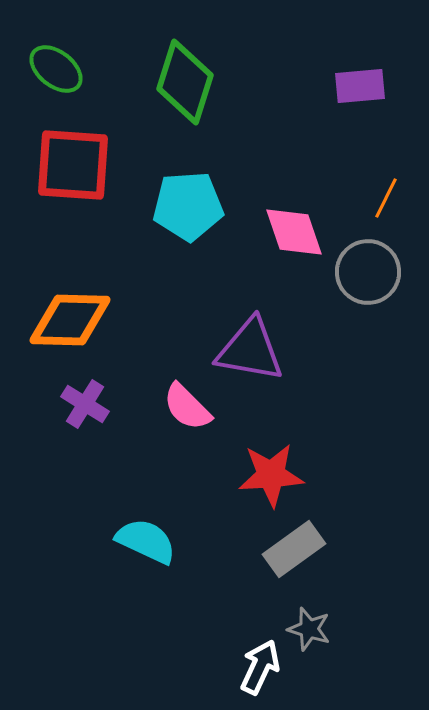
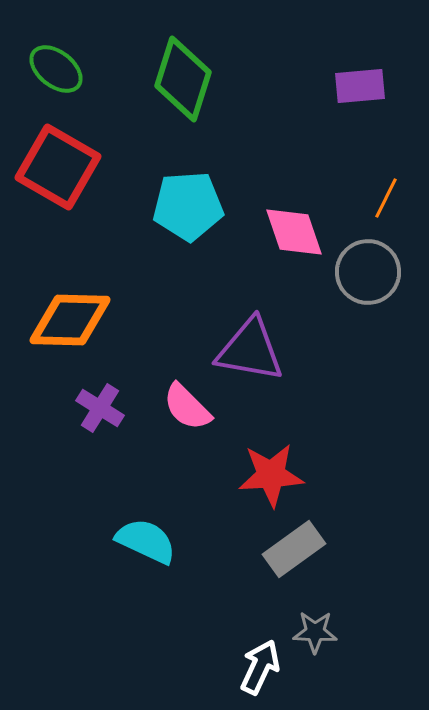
green diamond: moved 2 px left, 3 px up
red square: moved 15 px left, 2 px down; rotated 26 degrees clockwise
purple cross: moved 15 px right, 4 px down
gray star: moved 6 px right, 3 px down; rotated 15 degrees counterclockwise
